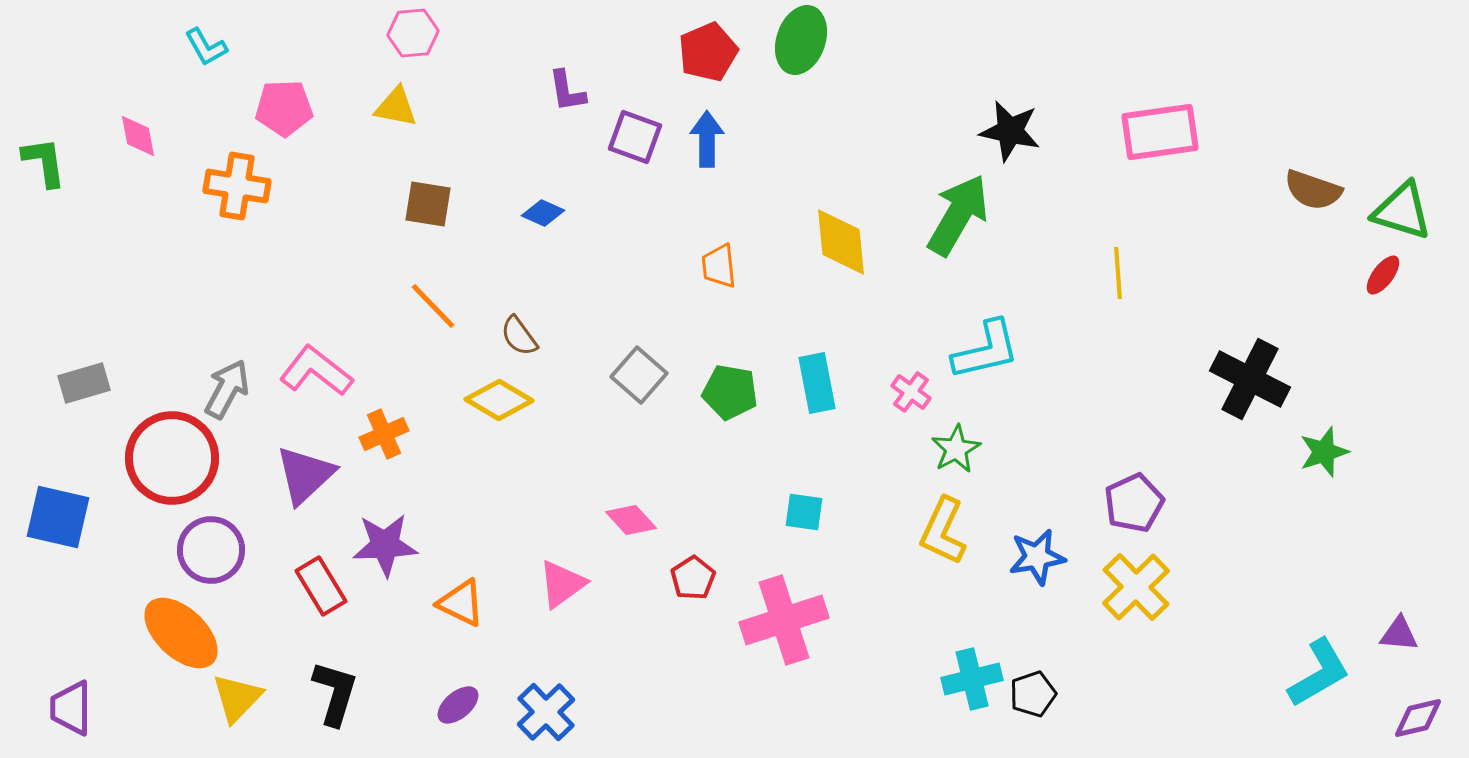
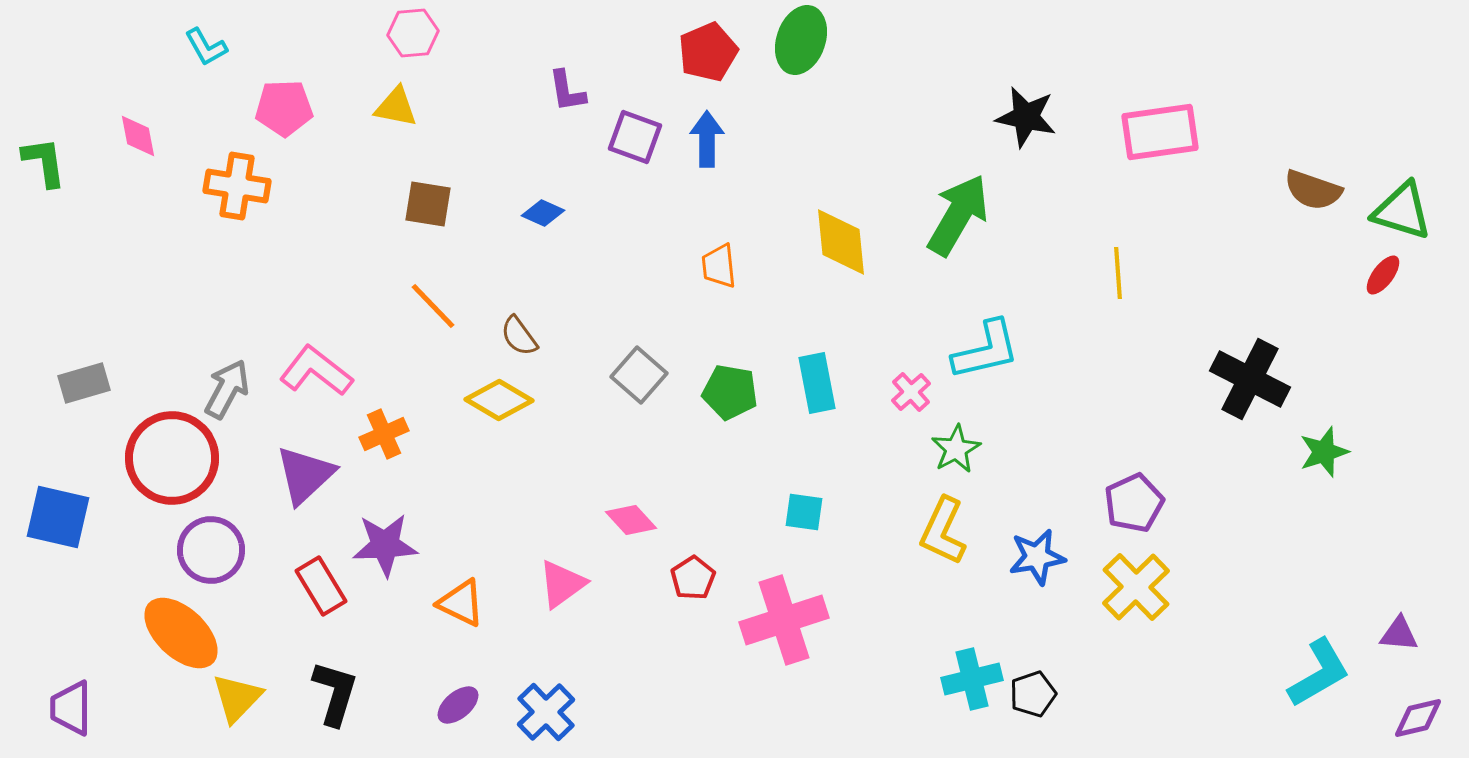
black star at (1010, 131): moved 16 px right, 14 px up
pink cross at (911, 392): rotated 12 degrees clockwise
